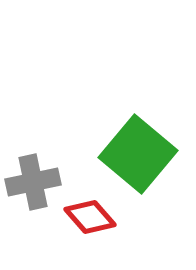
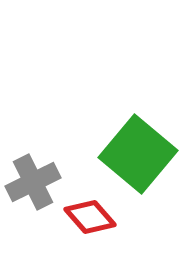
gray cross: rotated 14 degrees counterclockwise
